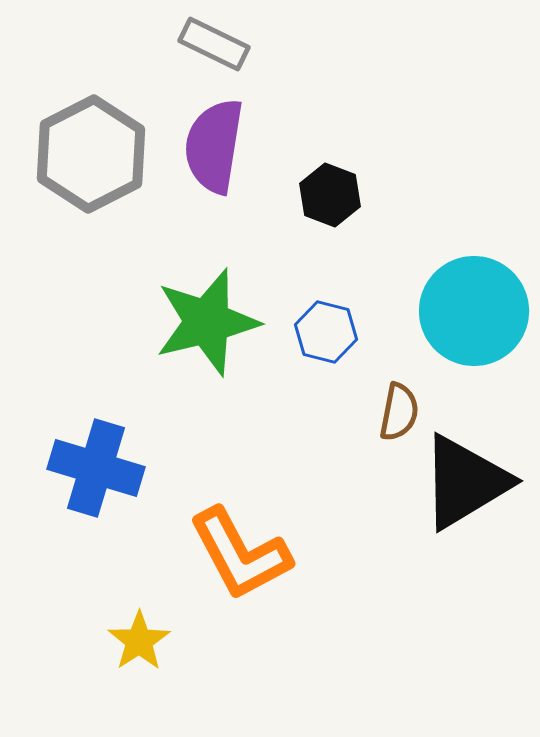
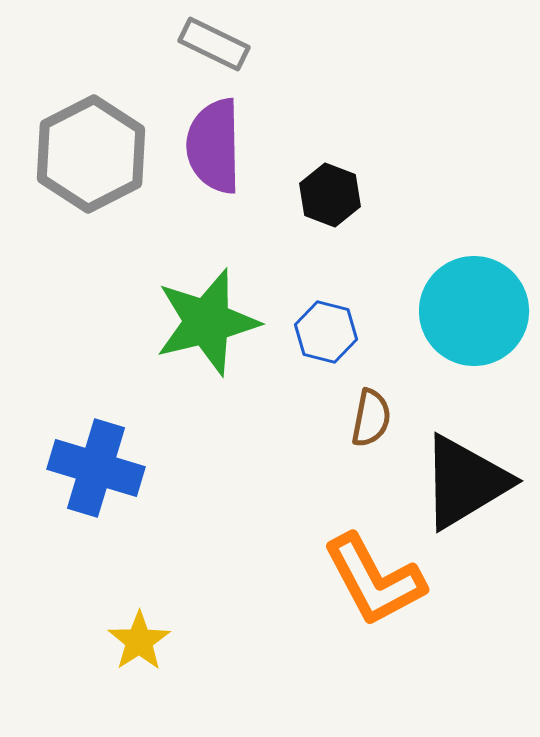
purple semicircle: rotated 10 degrees counterclockwise
brown semicircle: moved 28 px left, 6 px down
orange L-shape: moved 134 px right, 26 px down
